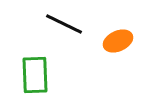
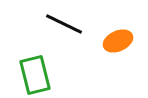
green rectangle: rotated 12 degrees counterclockwise
